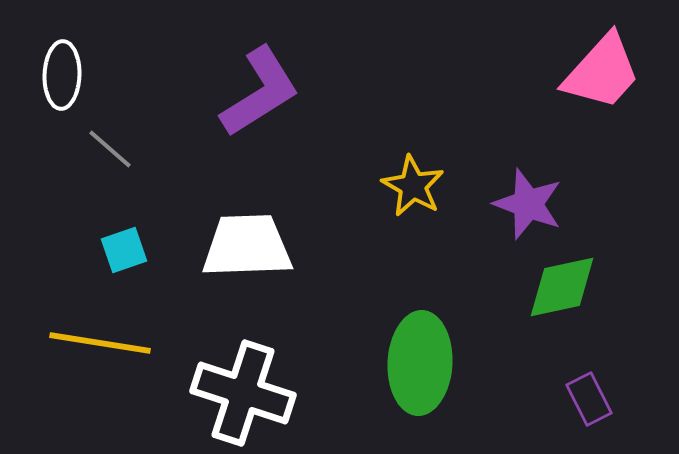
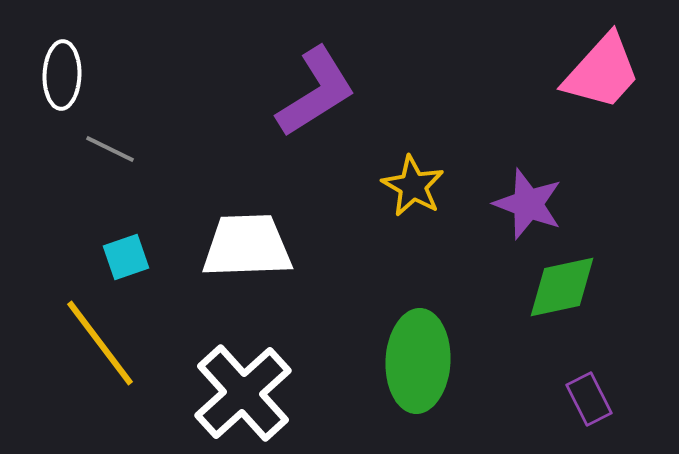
purple L-shape: moved 56 px right
gray line: rotated 15 degrees counterclockwise
cyan square: moved 2 px right, 7 px down
yellow line: rotated 44 degrees clockwise
green ellipse: moved 2 px left, 2 px up
white cross: rotated 30 degrees clockwise
